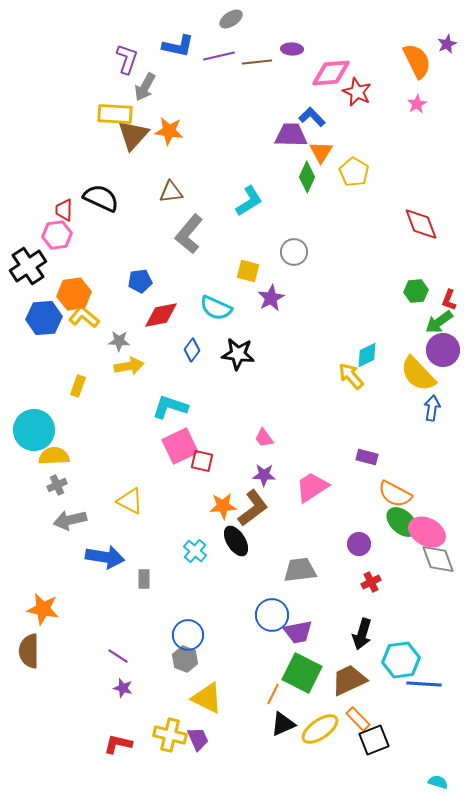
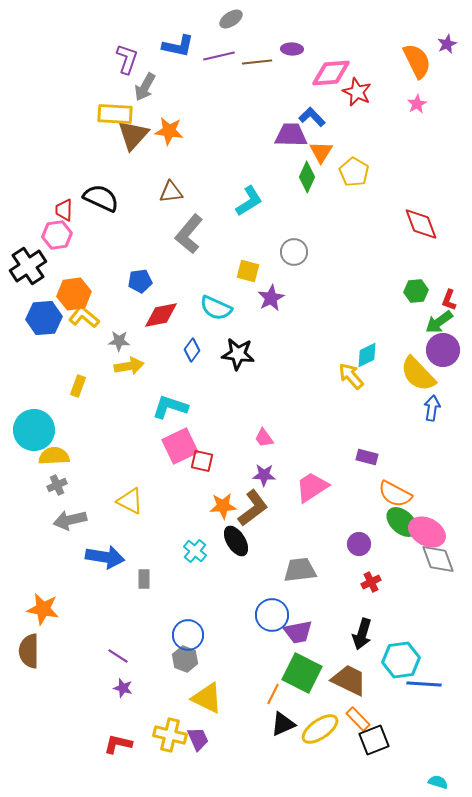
brown trapezoid at (349, 680): rotated 51 degrees clockwise
